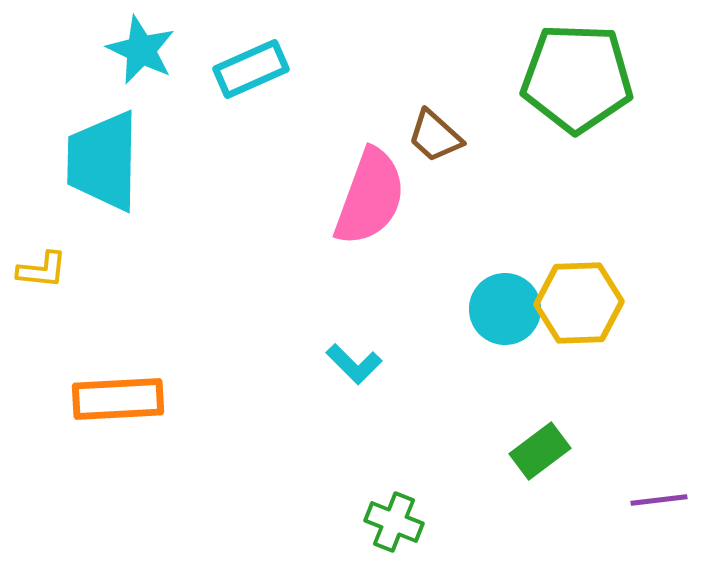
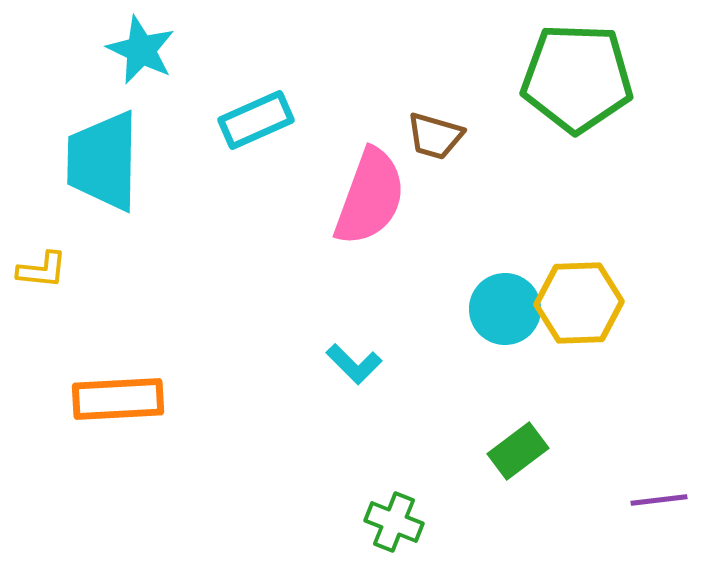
cyan rectangle: moved 5 px right, 51 px down
brown trapezoid: rotated 26 degrees counterclockwise
green rectangle: moved 22 px left
